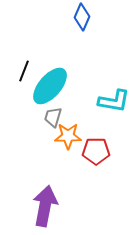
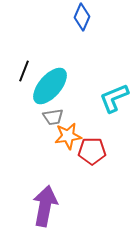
cyan L-shape: moved 3 px up; rotated 148 degrees clockwise
gray trapezoid: rotated 115 degrees counterclockwise
orange star: rotated 8 degrees counterclockwise
red pentagon: moved 4 px left
